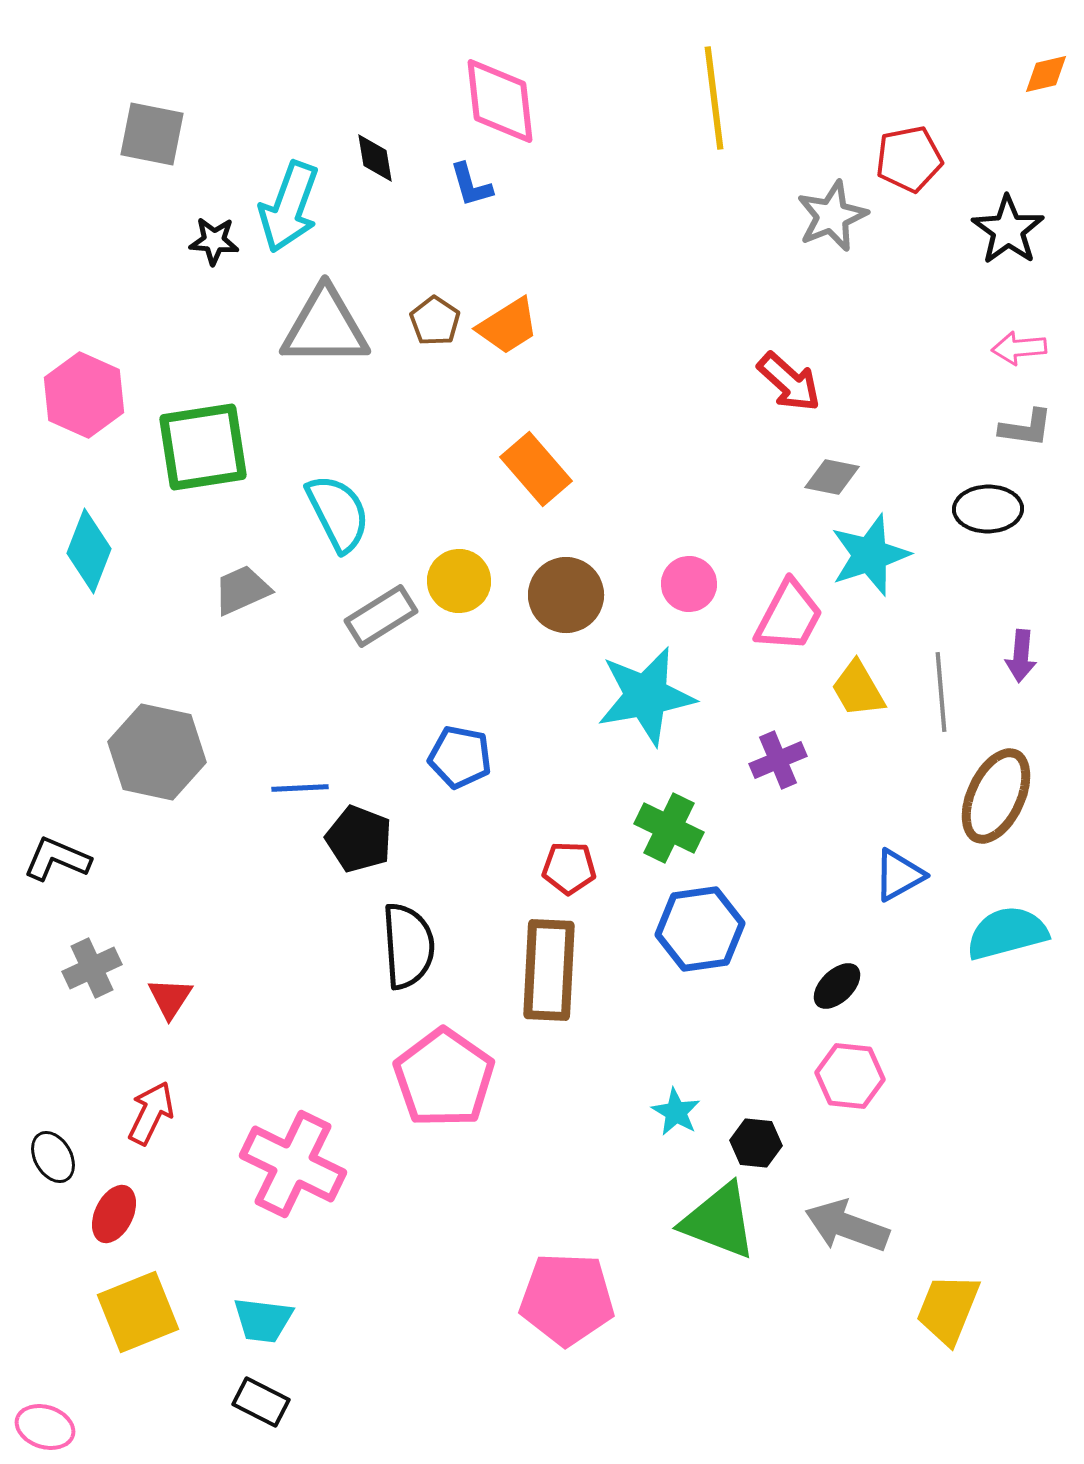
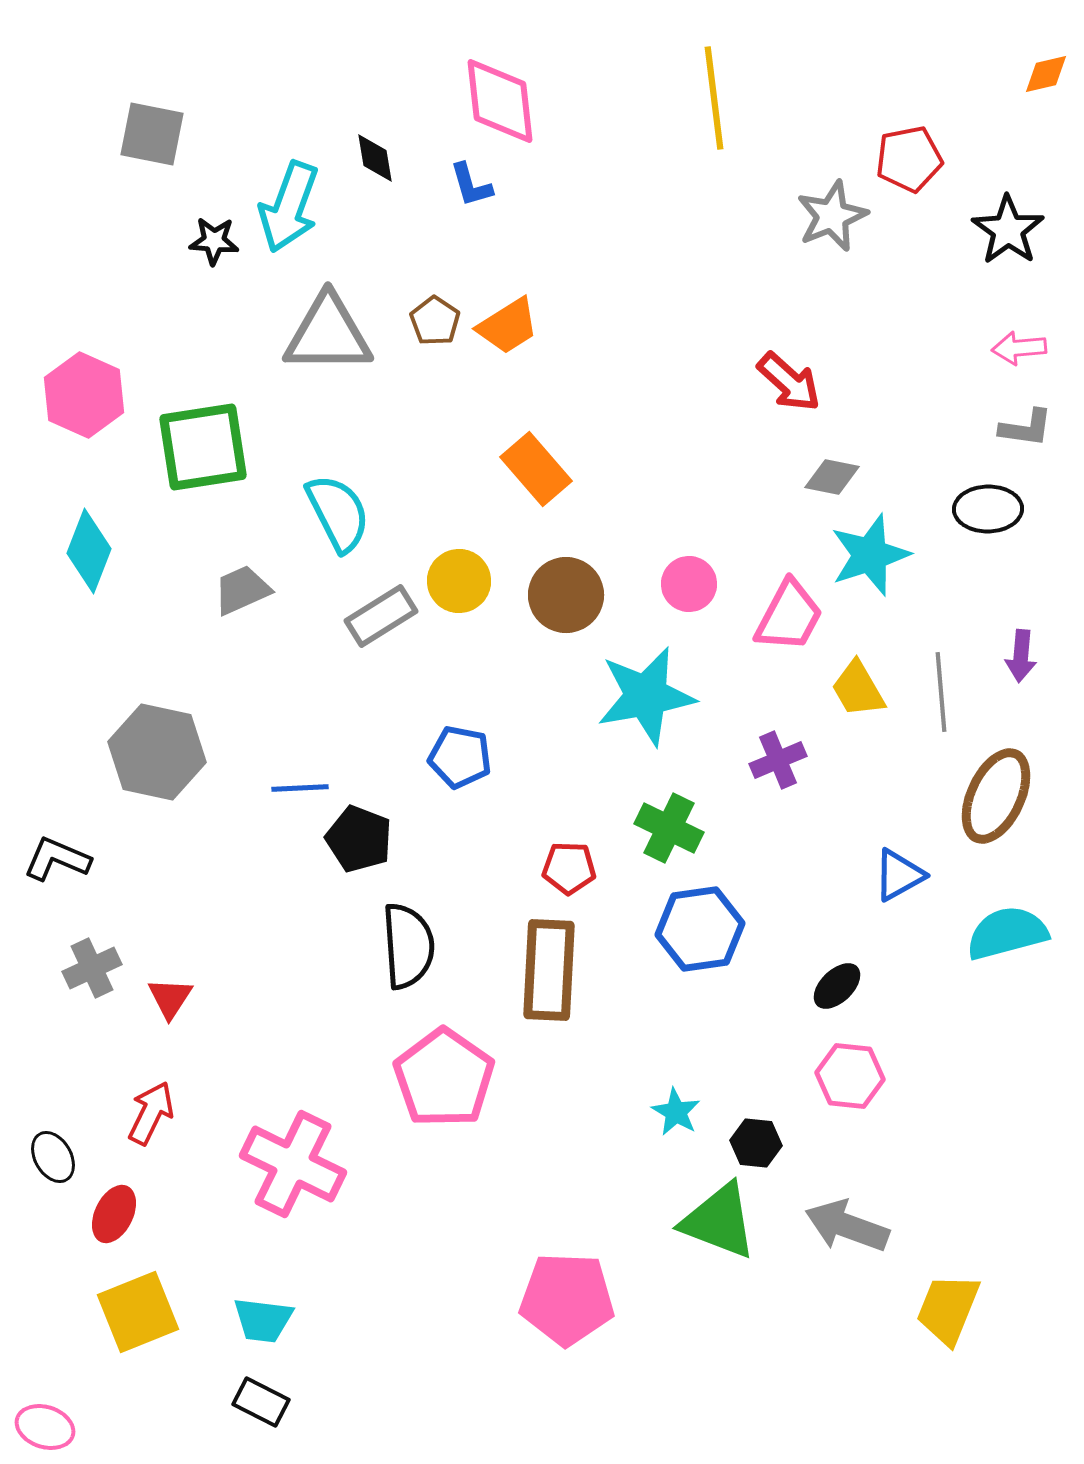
gray triangle at (325, 327): moved 3 px right, 7 px down
